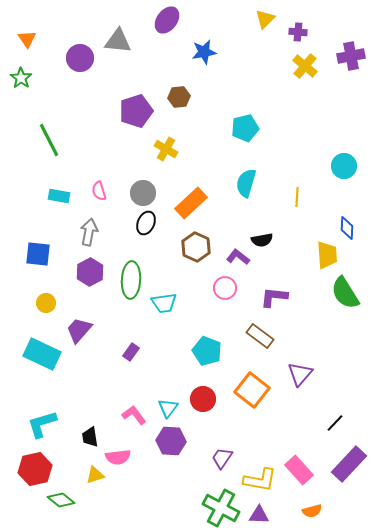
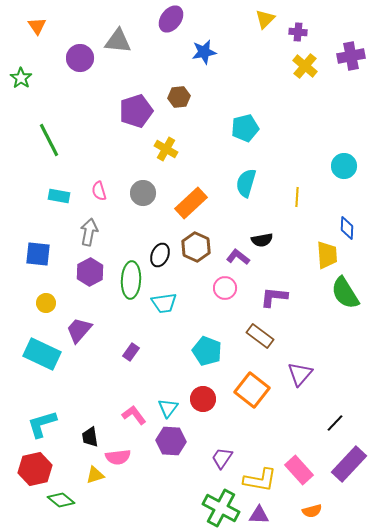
purple ellipse at (167, 20): moved 4 px right, 1 px up
orange triangle at (27, 39): moved 10 px right, 13 px up
black ellipse at (146, 223): moved 14 px right, 32 px down
